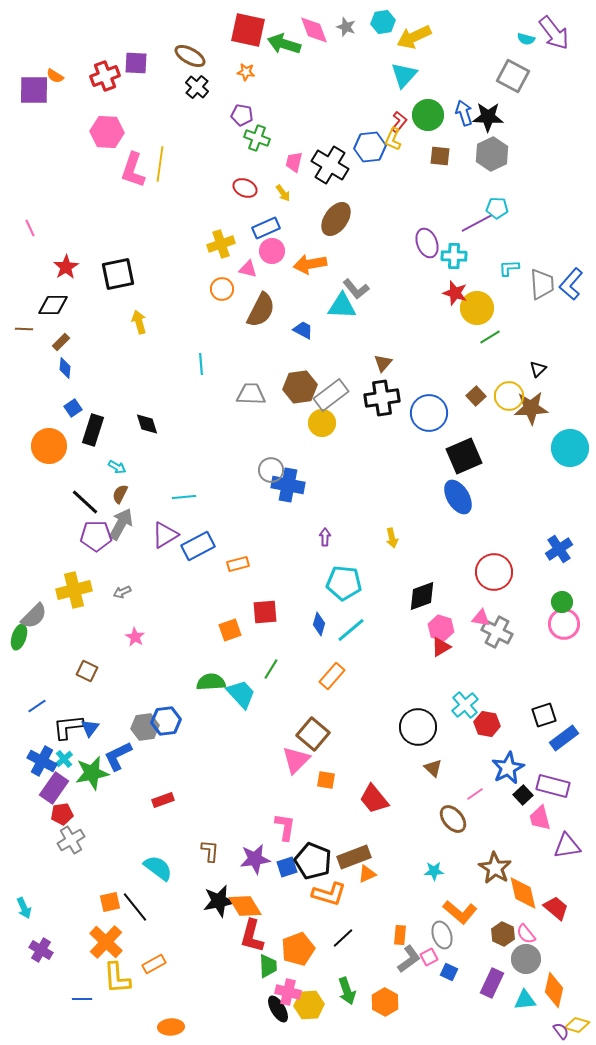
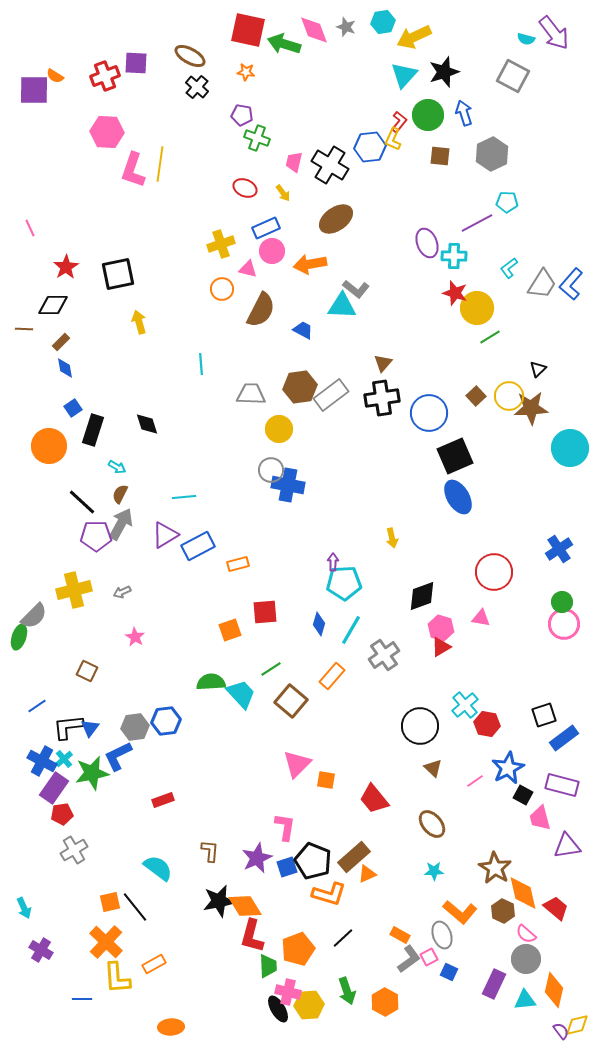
black star at (488, 117): moved 44 px left, 45 px up; rotated 20 degrees counterclockwise
cyan pentagon at (497, 208): moved 10 px right, 6 px up
brown ellipse at (336, 219): rotated 20 degrees clockwise
cyan L-shape at (509, 268): rotated 35 degrees counterclockwise
gray trapezoid at (542, 284): rotated 36 degrees clockwise
gray L-shape at (356, 289): rotated 12 degrees counterclockwise
blue diamond at (65, 368): rotated 15 degrees counterclockwise
yellow circle at (322, 423): moved 43 px left, 6 px down
black square at (464, 456): moved 9 px left
black line at (85, 502): moved 3 px left
purple arrow at (325, 537): moved 8 px right, 25 px down
cyan pentagon at (344, 583): rotated 8 degrees counterclockwise
cyan line at (351, 630): rotated 20 degrees counterclockwise
gray cross at (497, 632): moved 113 px left, 23 px down; rotated 28 degrees clockwise
green line at (271, 669): rotated 25 degrees clockwise
gray hexagon at (145, 727): moved 10 px left
black circle at (418, 727): moved 2 px right, 1 px up
brown square at (313, 734): moved 22 px left, 33 px up
pink triangle at (296, 760): moved 1 px right, 4 px down
purple rectangle at (553, 786): moved 9 px right, 1 px up
pink line at (475, 794): moved 13 px up
black square at (523, 795): rotated 18 degrees counterclockwise
brown ellipse at (453, 819): moved 21 px left, 5 px down
gray cross at (71, 840): moved 3 px right, 10 px down
brown rectangle at (354, 857): rotated 20 degrees counterclockwise
purple star at (255, 859): moved 2 px right, 1 px up; rotated 16 degrees counterclockwise
brown hexagon at (503, 934): moved 23 px up
pink semicircle at (526, 934): rotated 10 degrees counterclockwise
orange rectangle at (400, 935): rotated 66 degrees counterclockwise
purple rectangle at (492, 983): moved 2 px right, 1 px down
yellow diamond at (577, 1025): rotated 30 degrees counterclockwise
